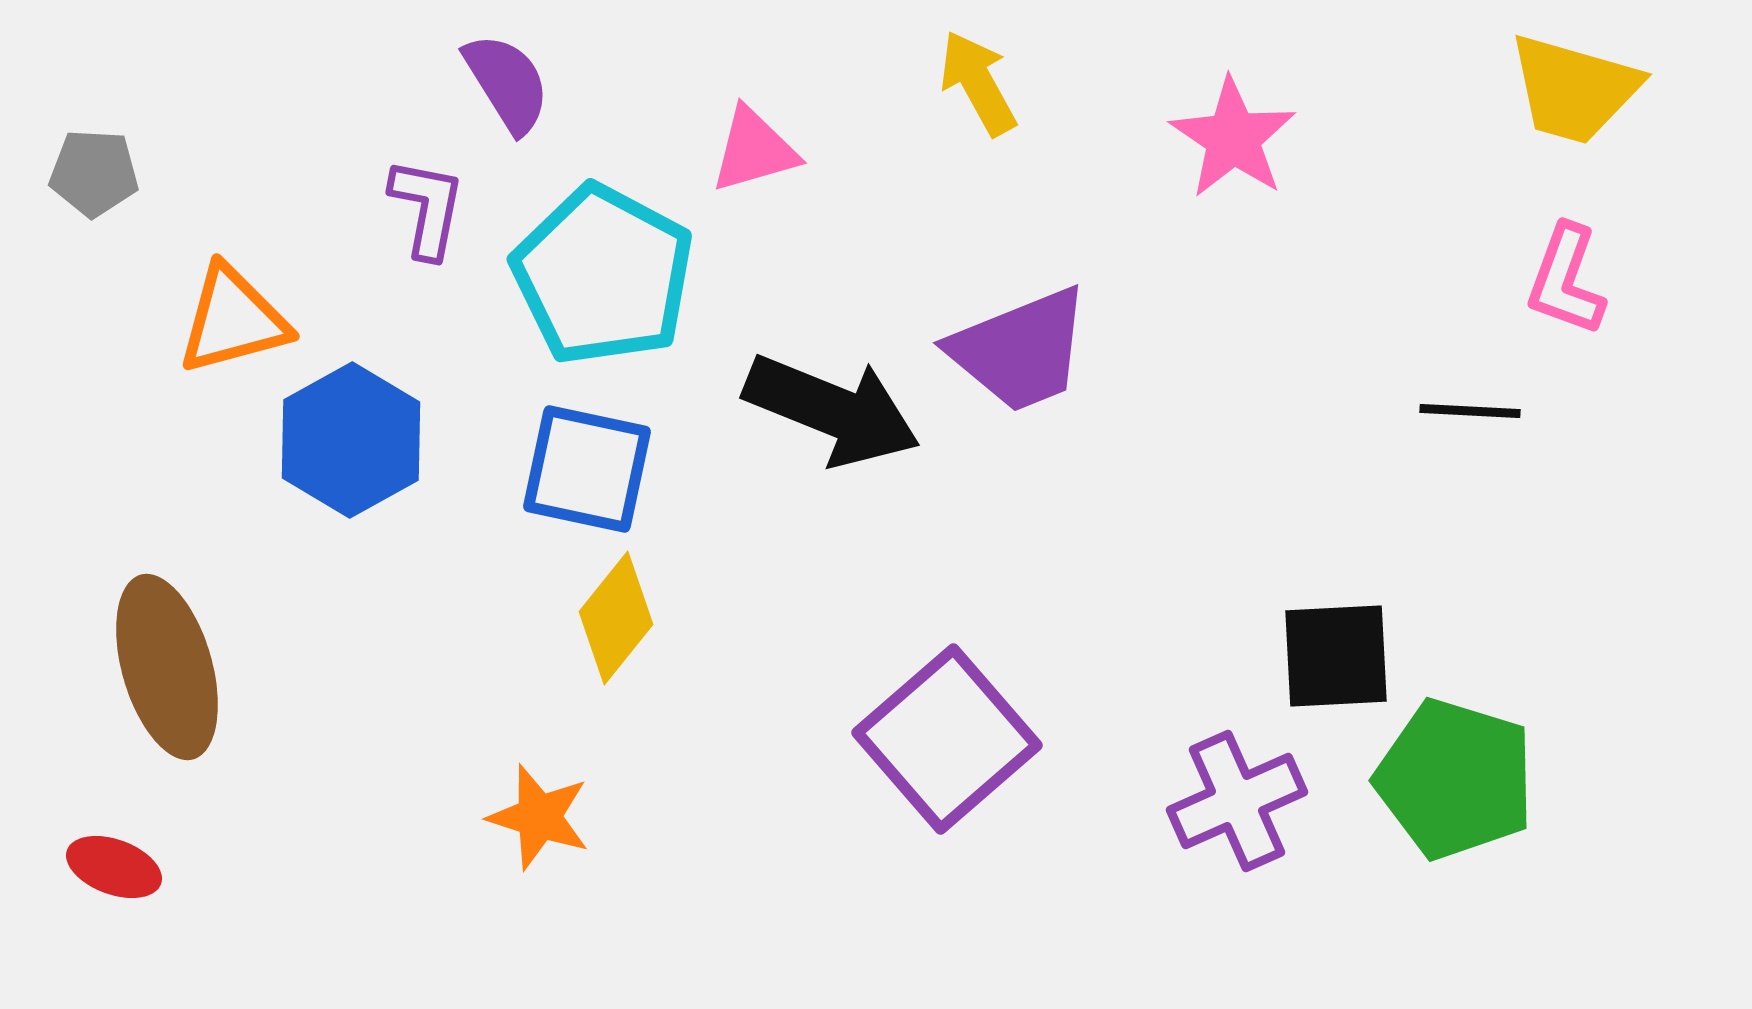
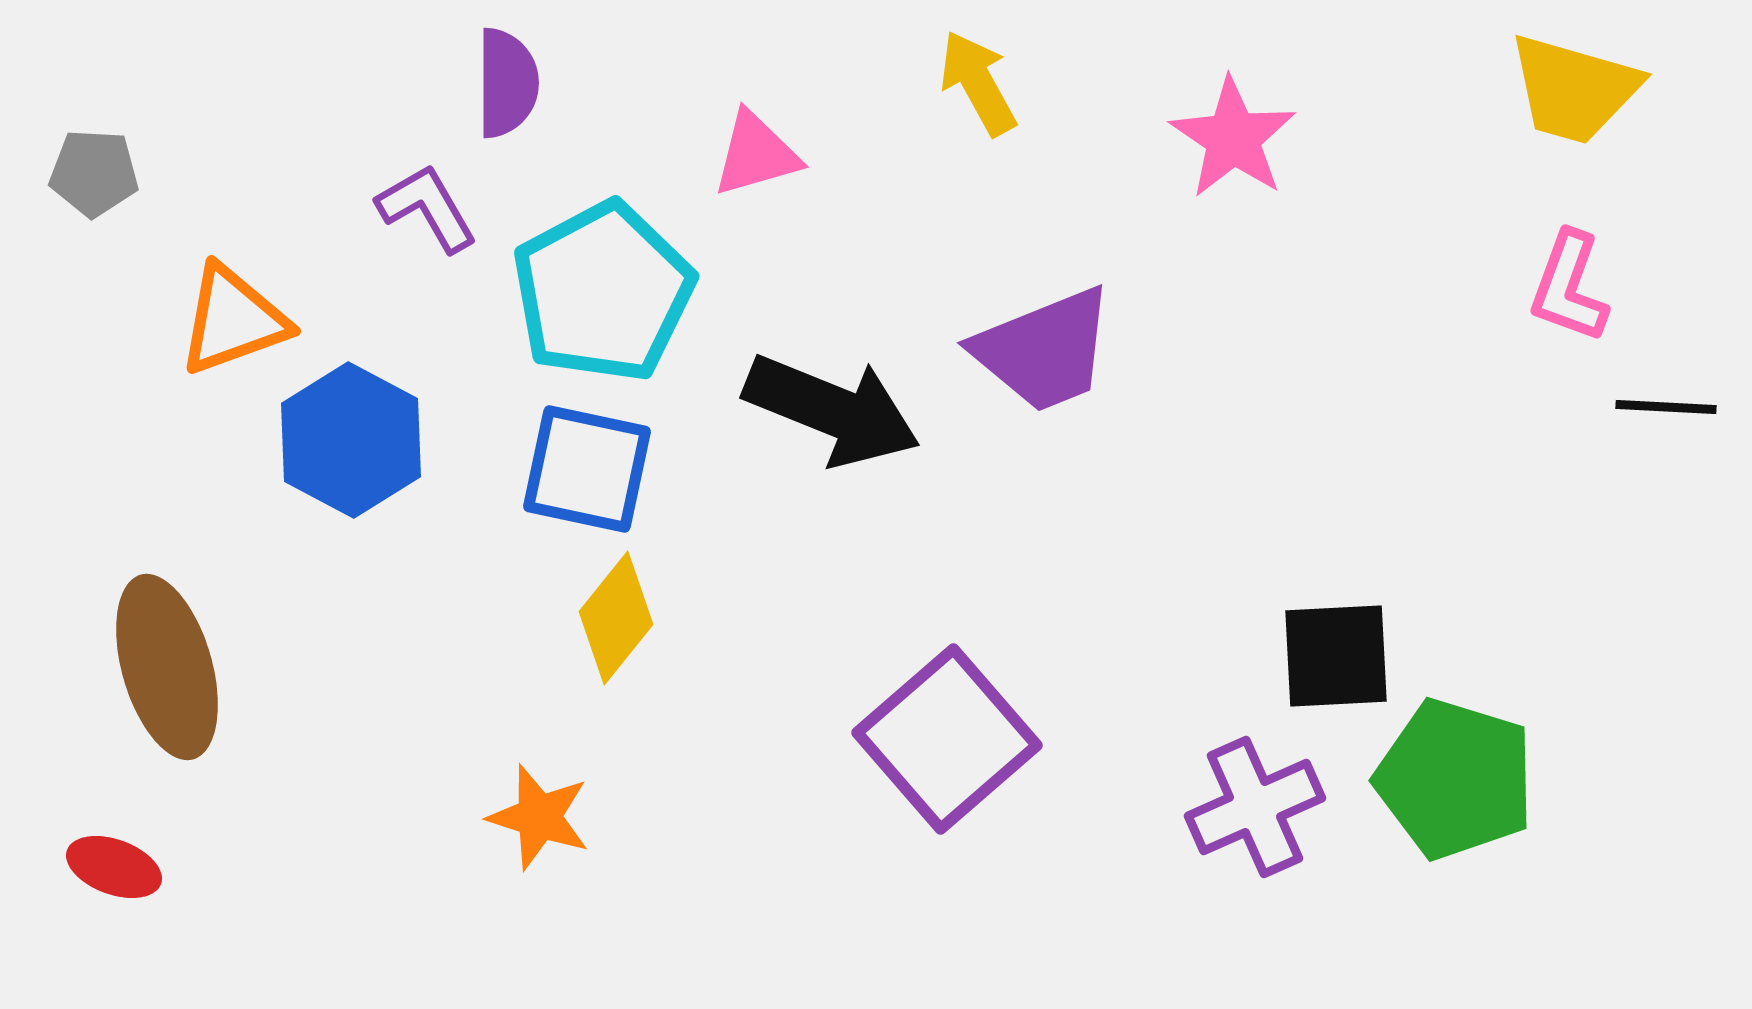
purple semicircle: rotated 32 degrees clockwise
pink triangle: moved 2 px right, 4 px down
purple L-shape: rotated 41 degrees counterclockwise
cyan pentagon: moved 17 px down; rotated 16 degrees clockwise
pink L-shape: moved 3 px right, 7 px down
orange triangle: rotated 5 degrees counterclockwise
purple trapezoid: moved 24 px right
black line: moved 196 px right, 4 px up
blue hexagon: rotated 3 degrees counterclockwise
purple cross: moved 18 px right, 6 px down
